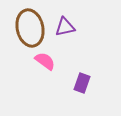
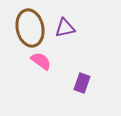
purple triangle: moved 1 px down
pink semicircle: moved 4 px left
